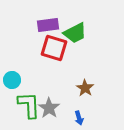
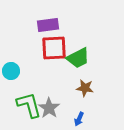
green trapezoid: moved 3 px right, 25 px down
red square: rotated 20 degrees counterclockwise
cyan circle: moved 1 px left, 9 px up
brown star: rotated 24 degrees counterclockwise
green L-shape: rotated 12 degrees counterclockwise
blue arrow: moved 1 px down; rotated 40 degrees clockwise
